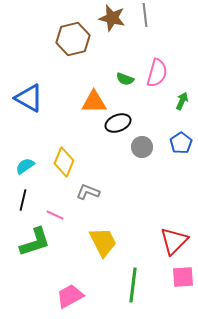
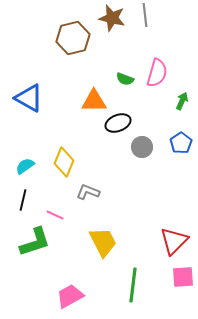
brown hexagon: moved 1 px up
orange triangle: moved 1 px up
